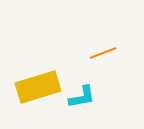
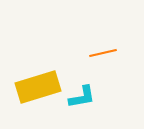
orange line: rotated 8 degrees clockwise
